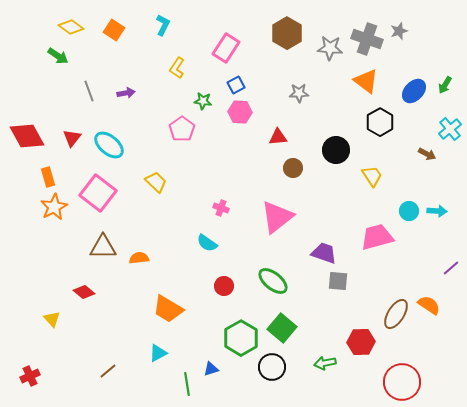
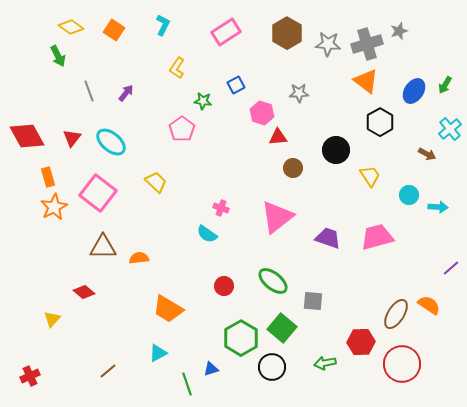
gray cross at (367, 39): moved 5 px down; rotated 36 degrees counterclockwise
pink rectangle at (226, 48): moved 16 px up; rotated 24 degrees clockwise
gray star at (330, 48): moved 2 px left, 4 px up
green arrow at (58, 56): rotated 30 degrees clockwise
blue ellipse at (414, 91): rotated 10 degrees counterclockwise
purple arrow at (126, 93): rotated 42 degrees counterclockwise
pink hexagon at (240, 112): moved 22 px right, 1 px down; rotated 15 degrees clockwise
cyan ellipse at (109, 145): moved 2 px right, 3 px up
yellow trapezoid at (372, 176): moved 2 px left
cyan circle at (409, 211): moved 16 px up
cyan arrow at (437, 211): moved 1 px right, 4 px up
cyan semicircle at (207, 243): moved 9 px up
purple trapezoid at (324, 253): moved 4 px right, 15 px up
gray square at (338, 281): moved 25 px left, 20 px down
yellow triangle at (52, 319): rotated 24 degrees clockwise
red circle at (402, 382): moved 18 px up
green line at (187, 384): rotated 10 degrees counterclockwise
